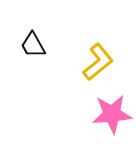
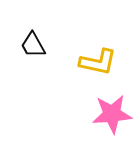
yellow L-shape: rotated 51 degrees clockwise
